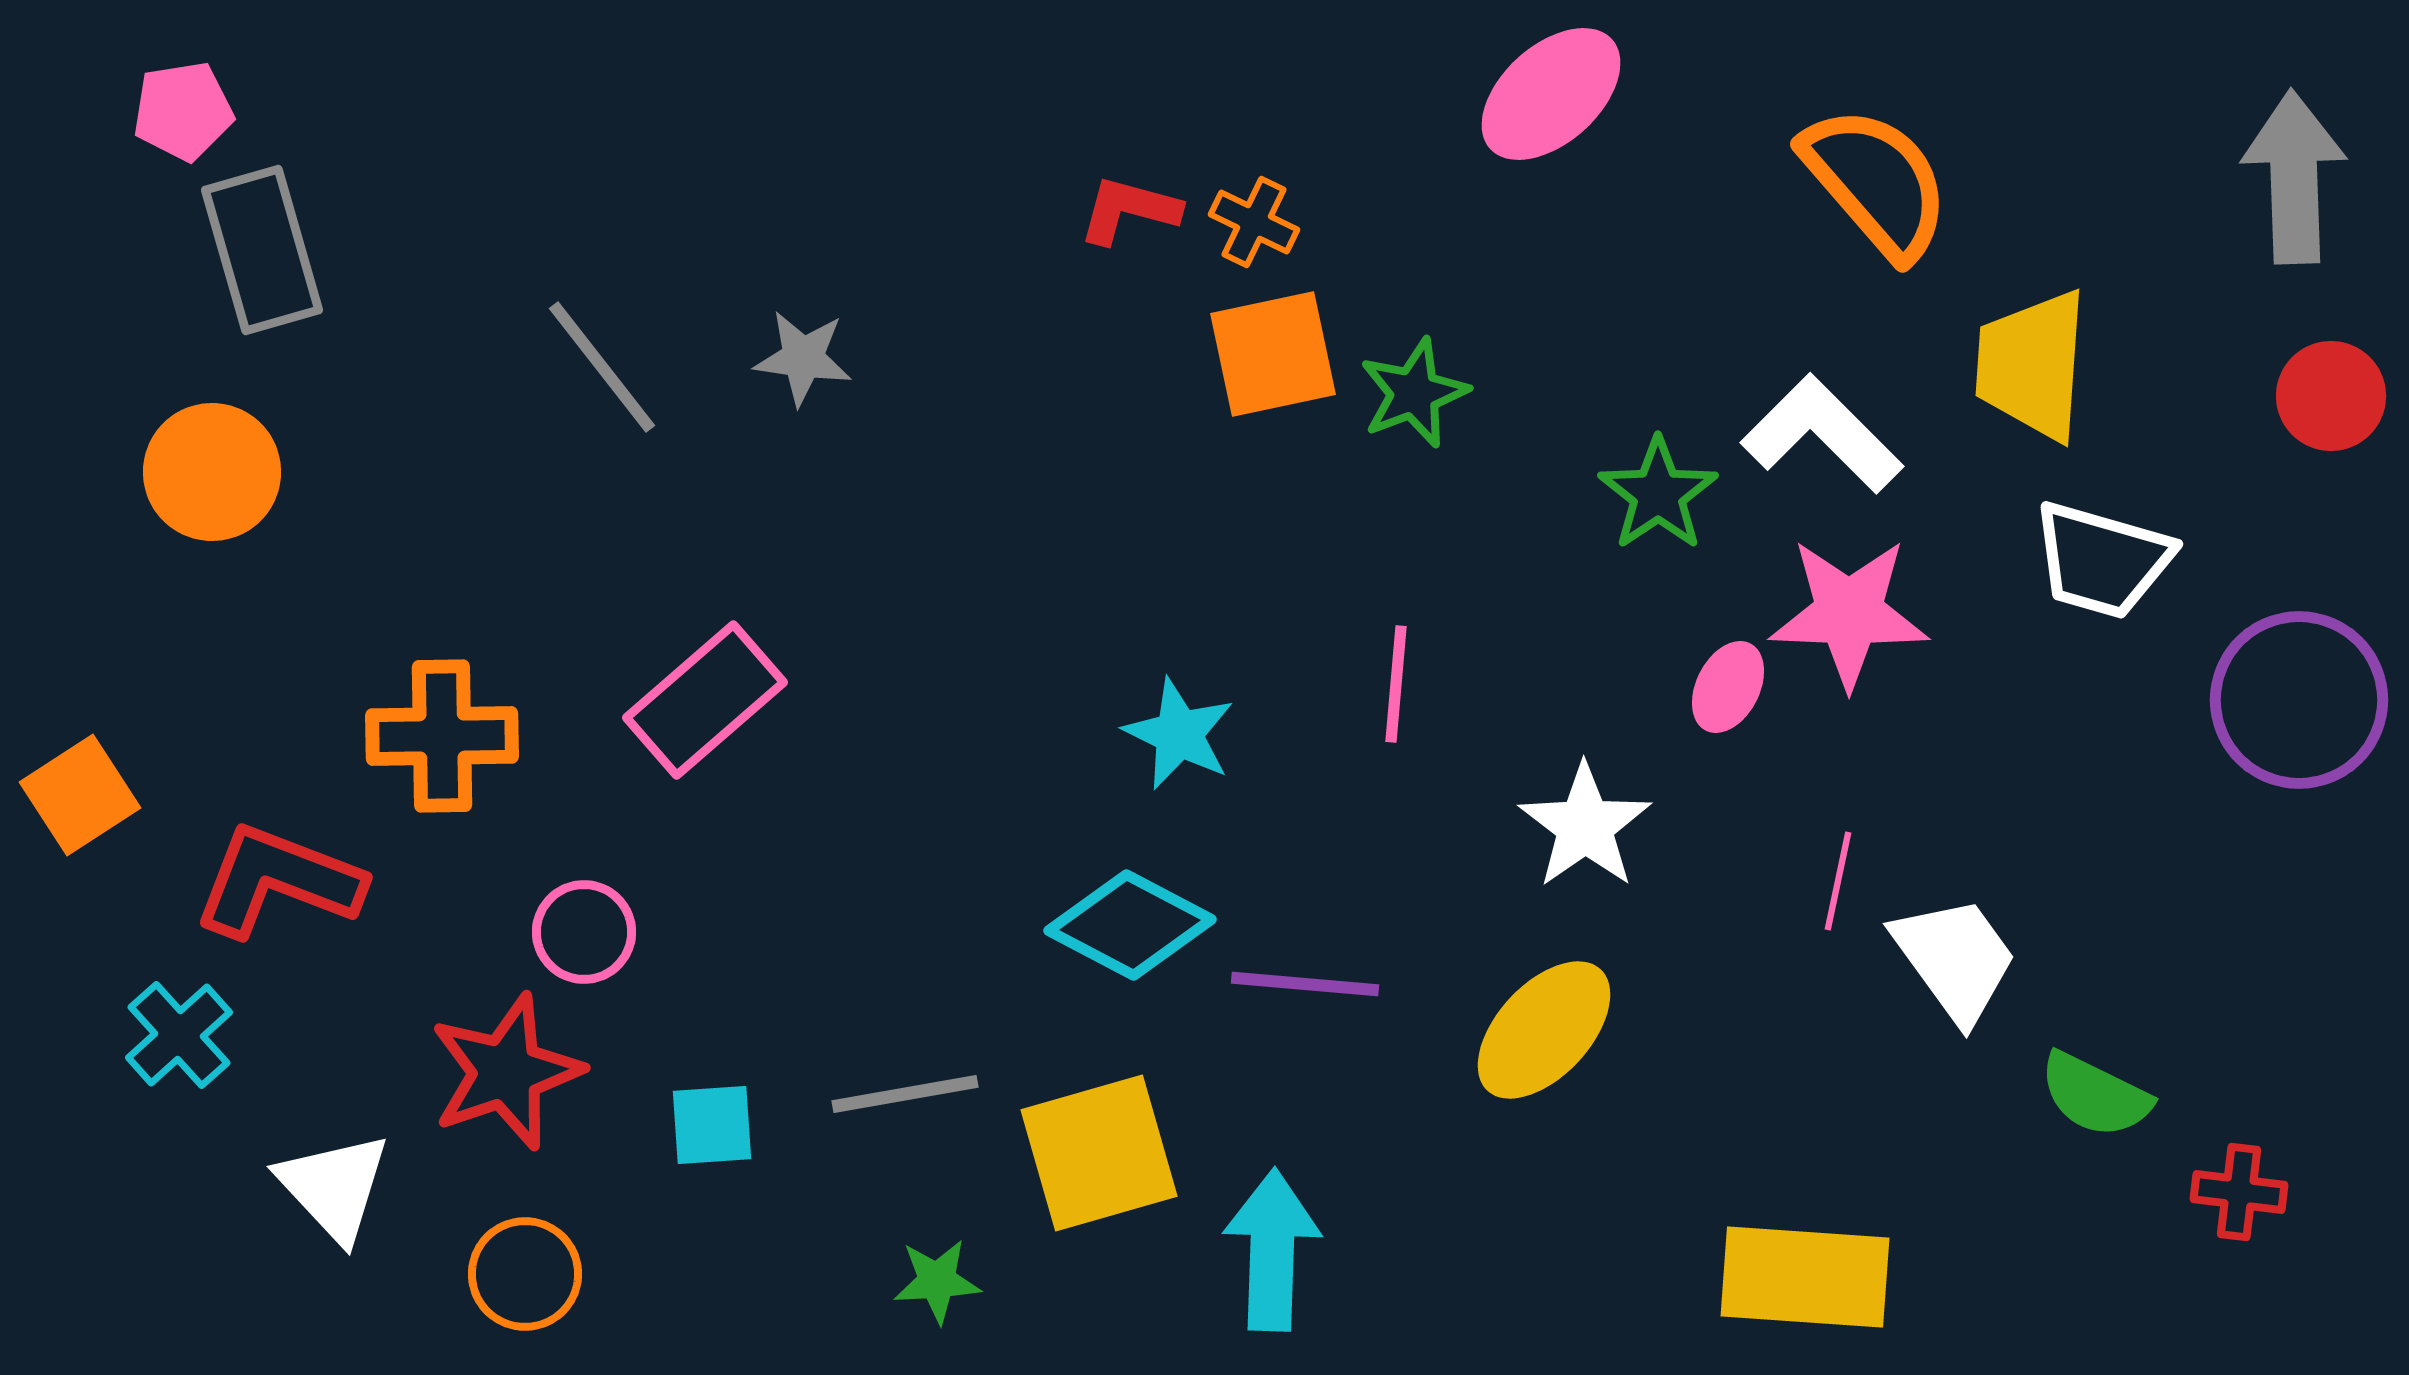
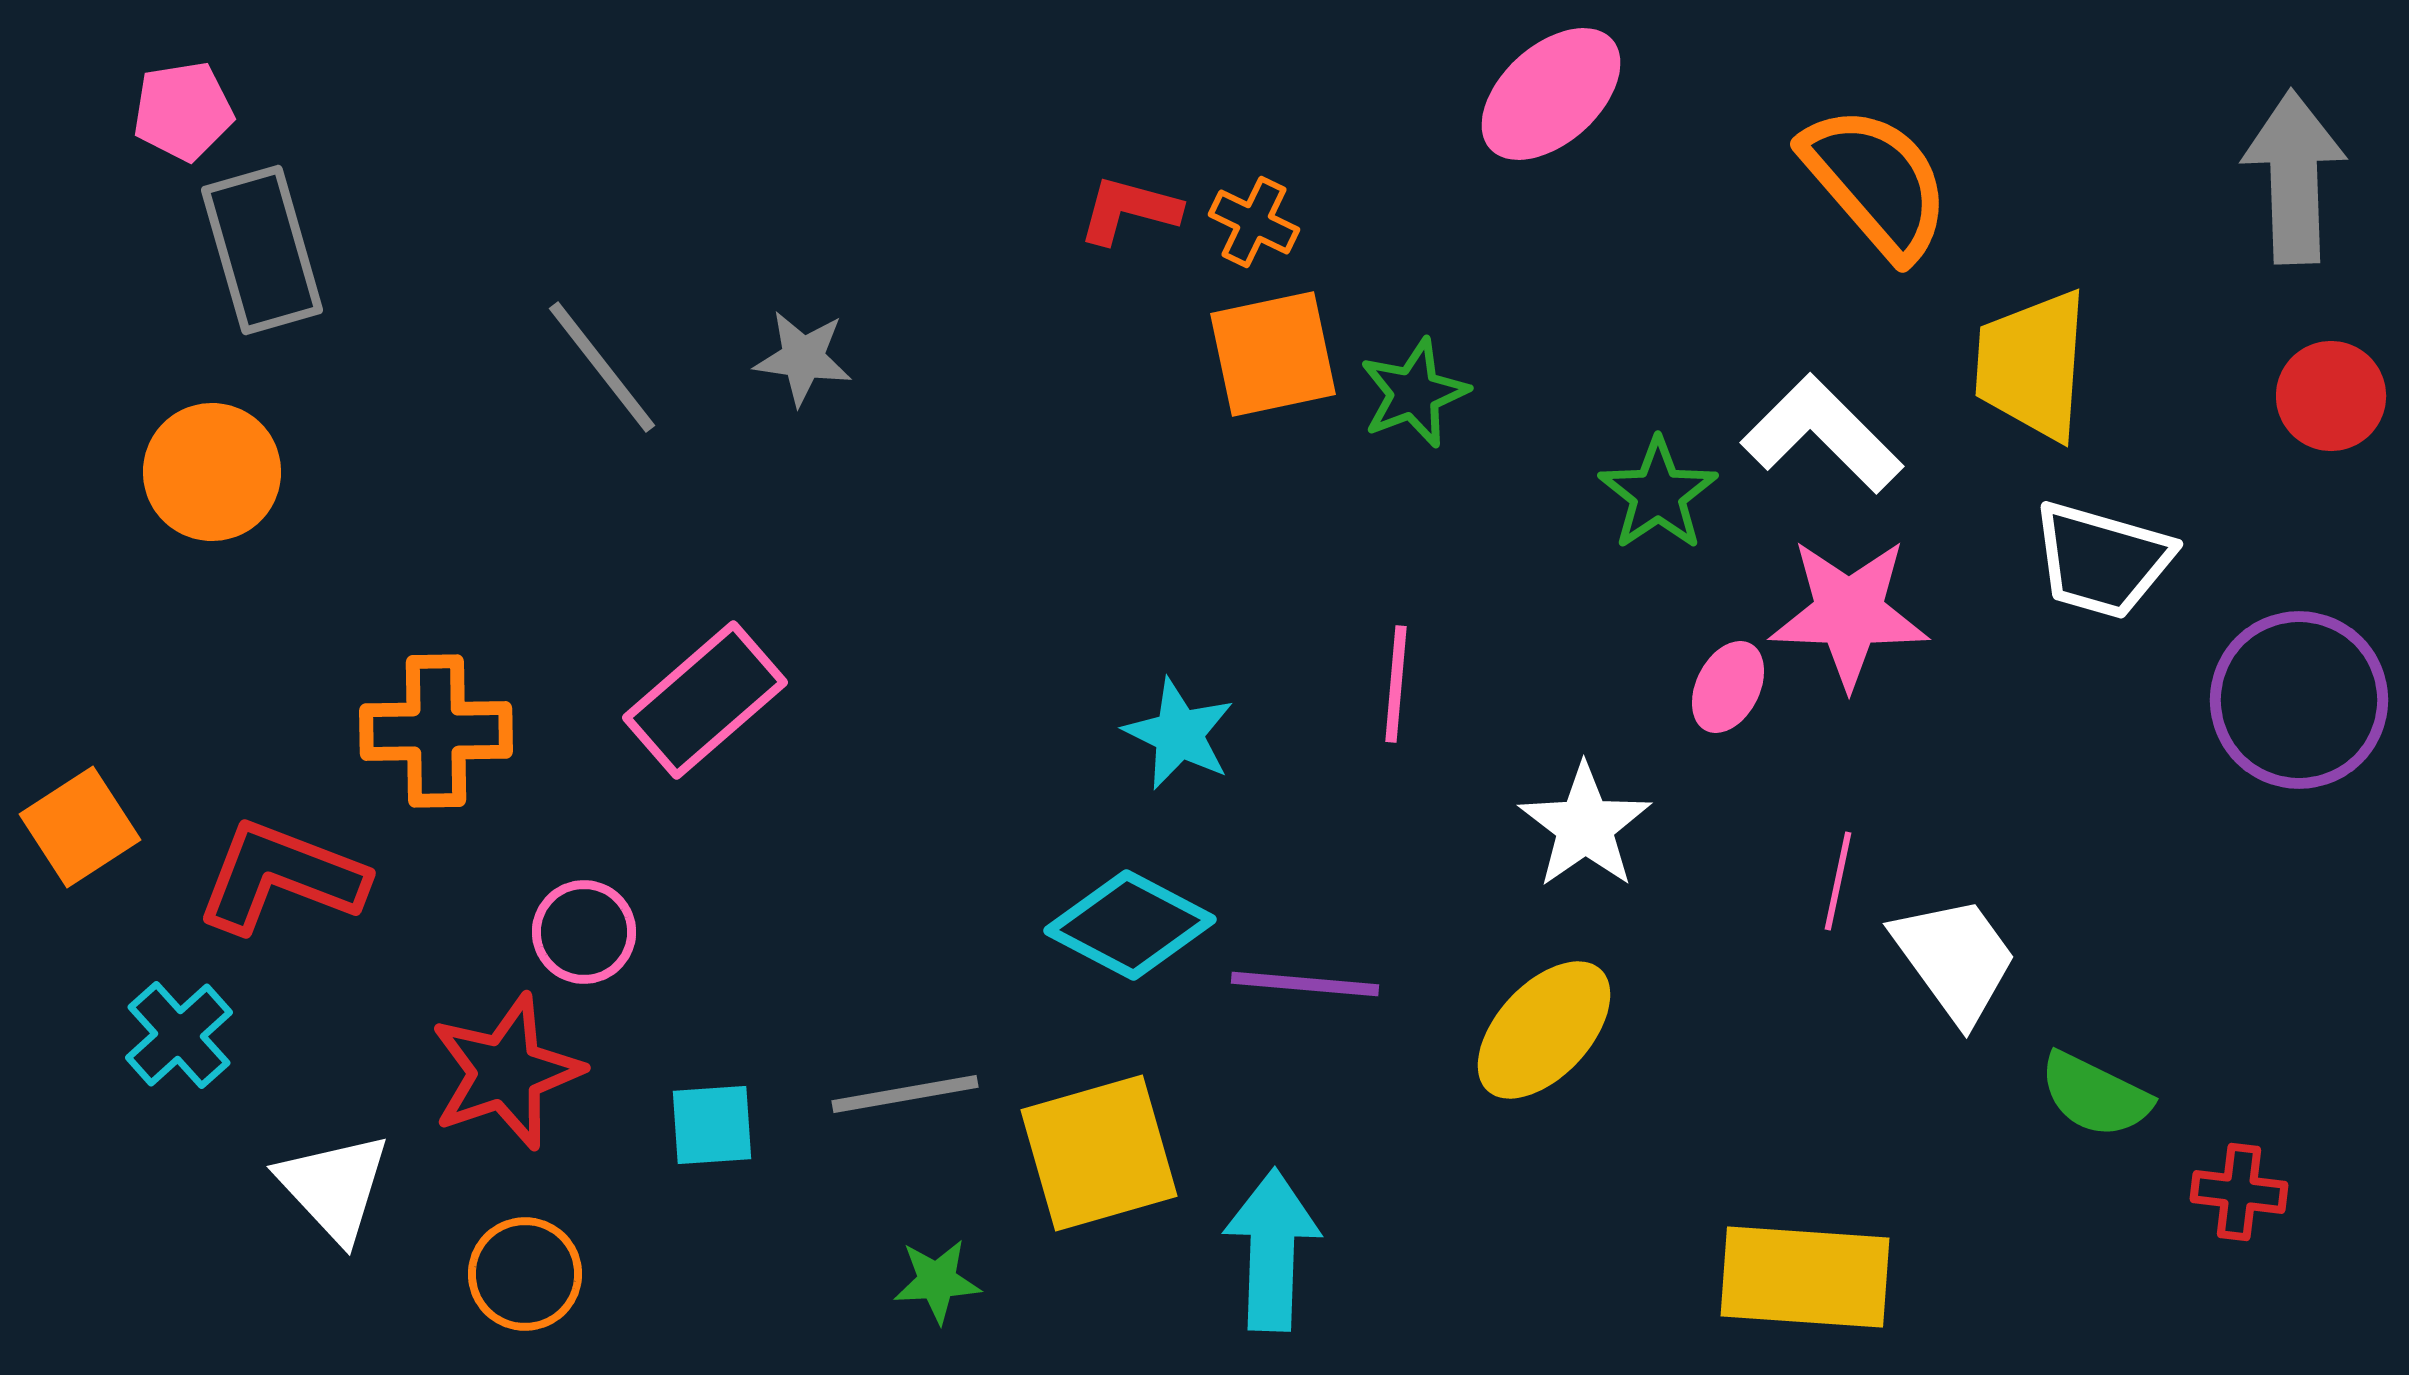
orange cross at (442, 736): moved 6 px left, 5 px up
orange square at (80, 795): moved 32 px down
red L-shape at (278, 881): moved 3 px right, 4 px up
